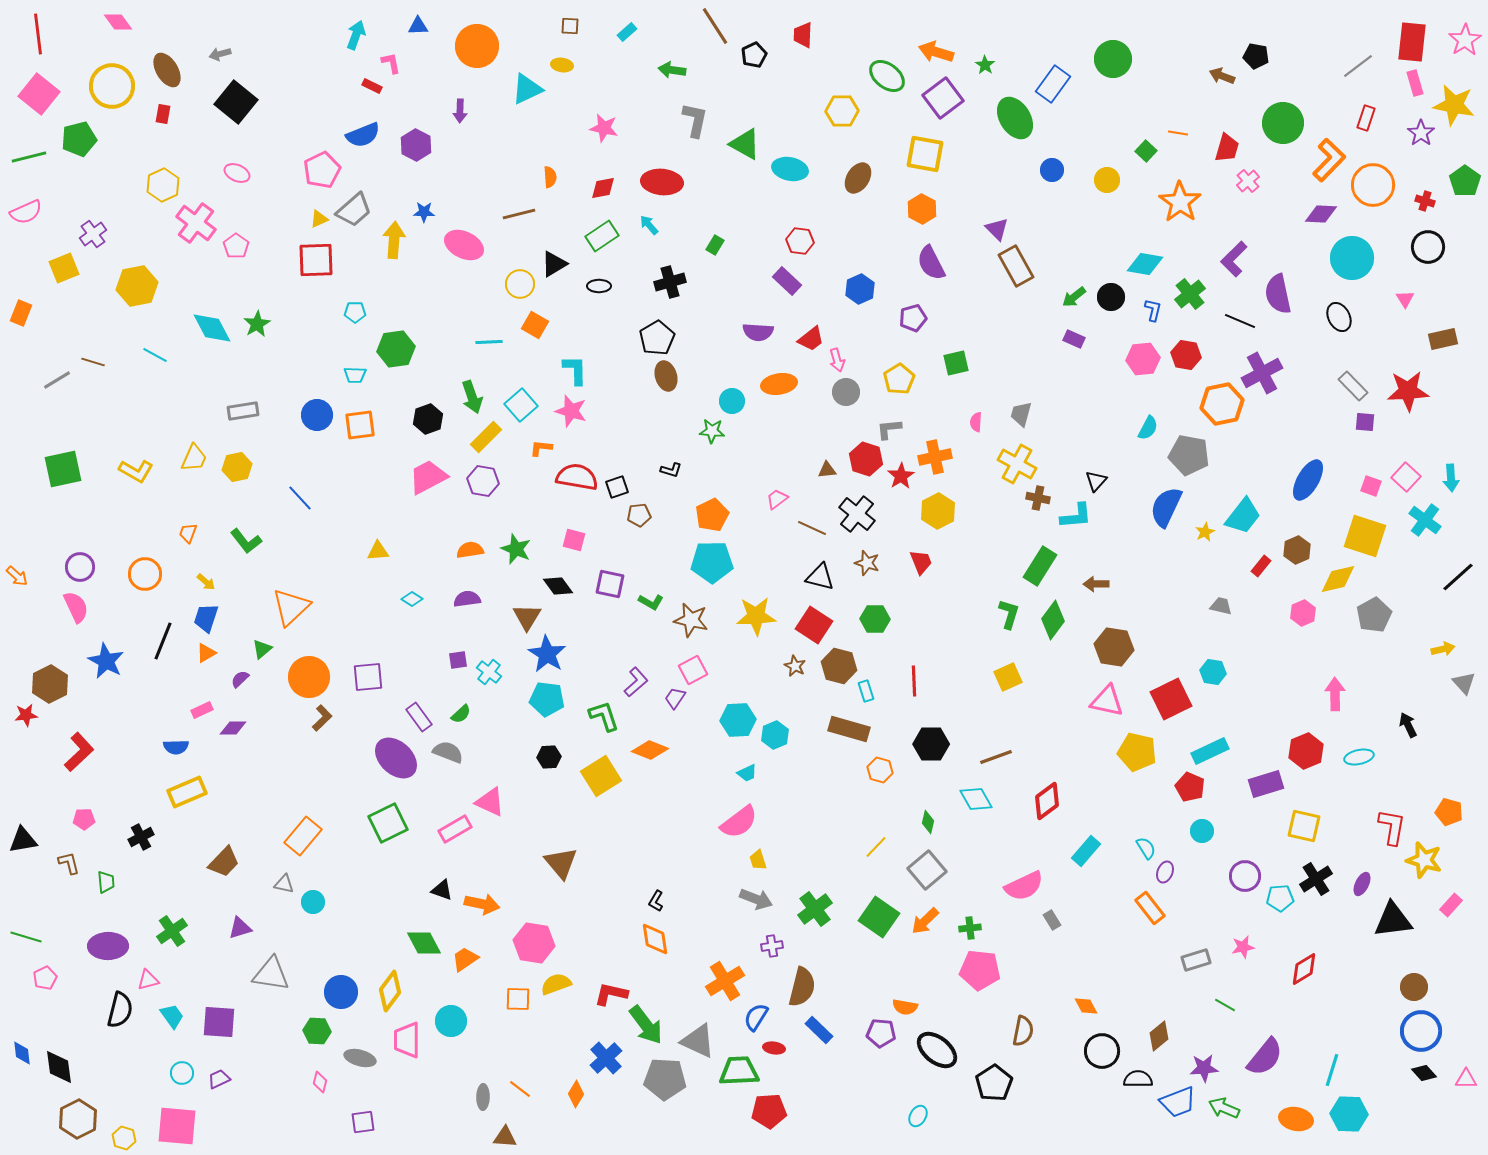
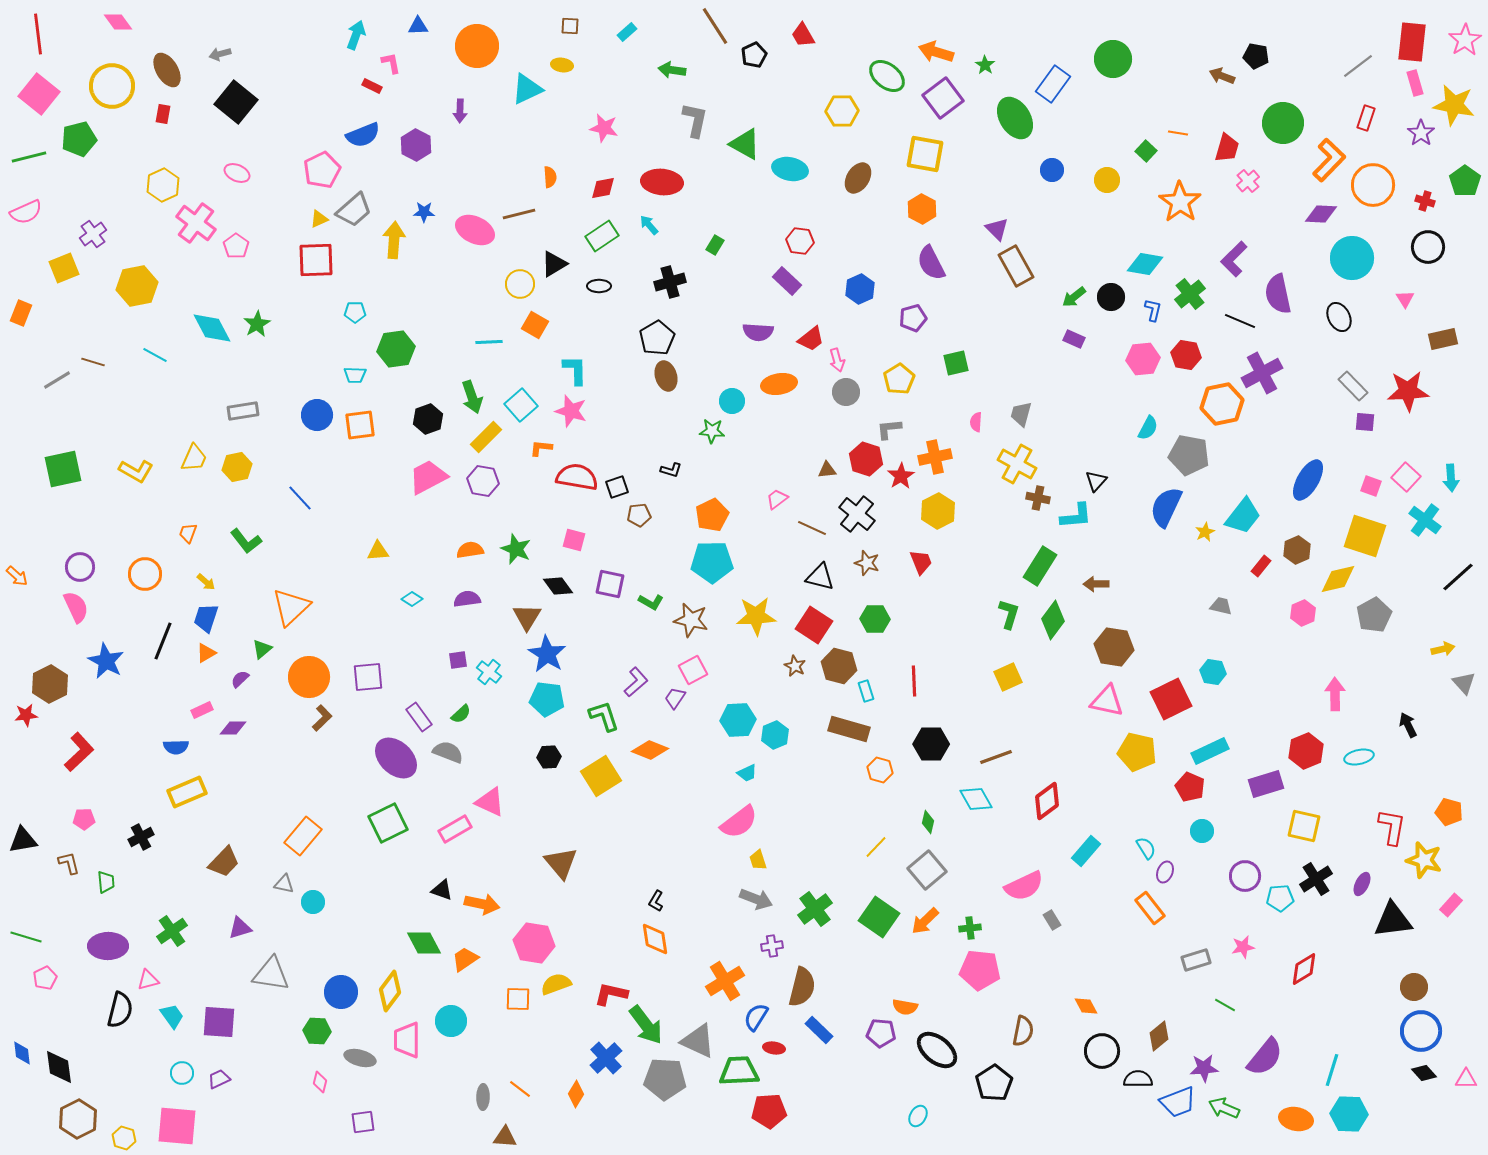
red trapezoid at (803, 35): rotated 32 degrees counterclockwise
pink ellipse at (464, 245): moved 11 px right, 15 px up
